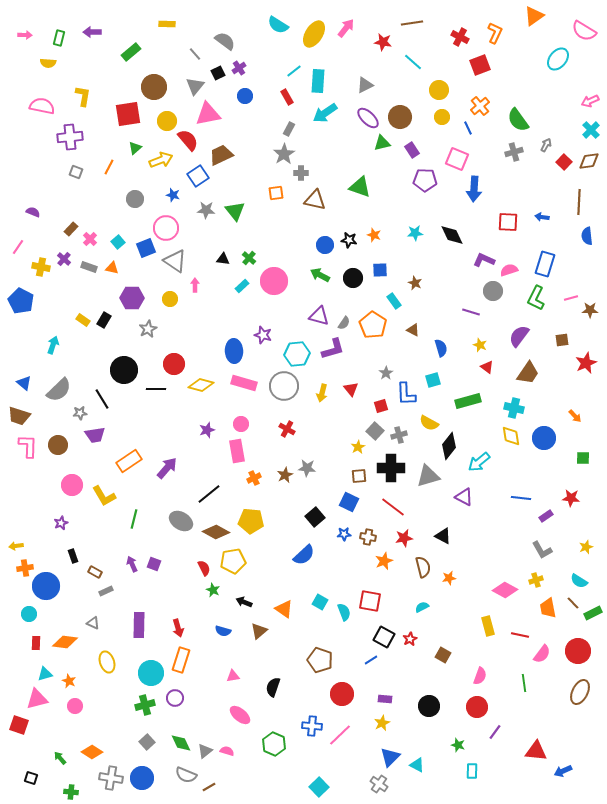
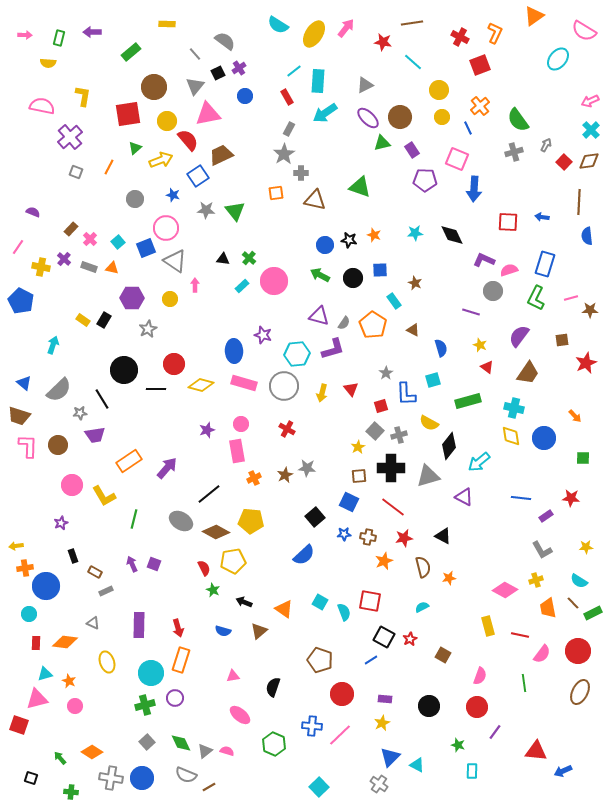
purple cross at (70, 137): rotated 35 degrees counterclockwise
yellow star at (586, 547): rotated 16 degrees clockwise
